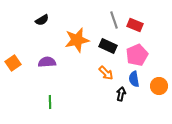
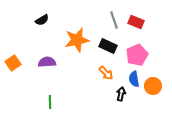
red rectangle: moved 1 px right, 3 px up
orange circle: moved 6 px left
